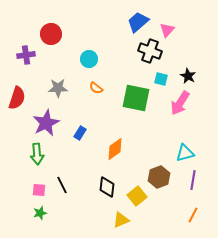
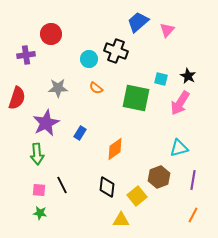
black cross: moved 34 px left
cyan triangle: moved 6 px left, 5 px up
green star: rotated 24 degrees clockwise
yellow triangle: rotated 24 degrees clockwise
